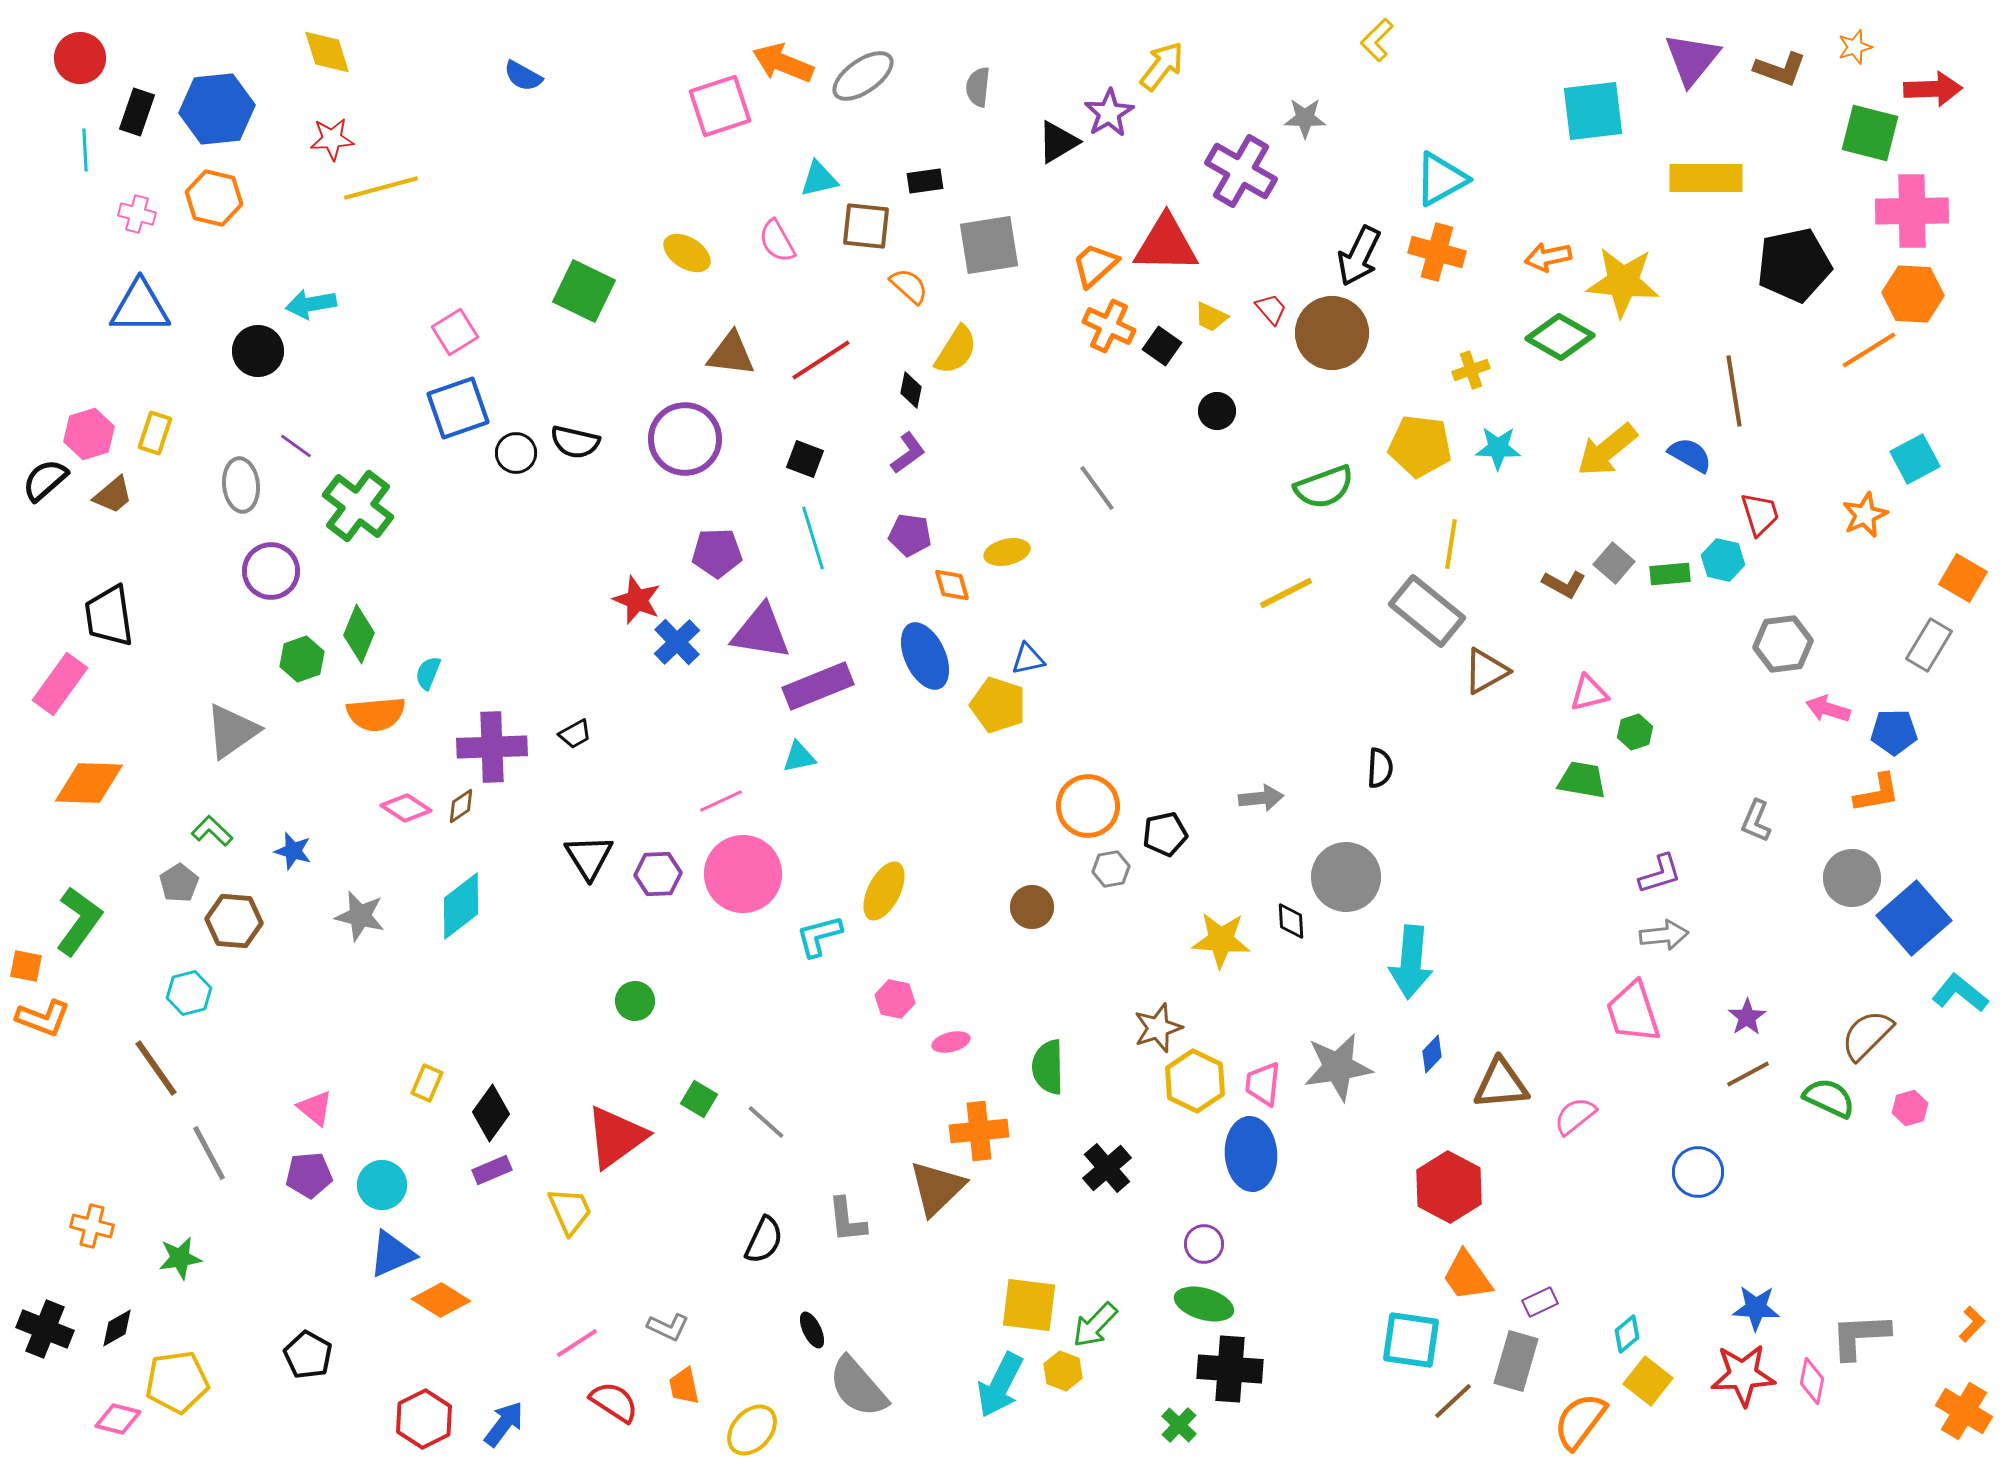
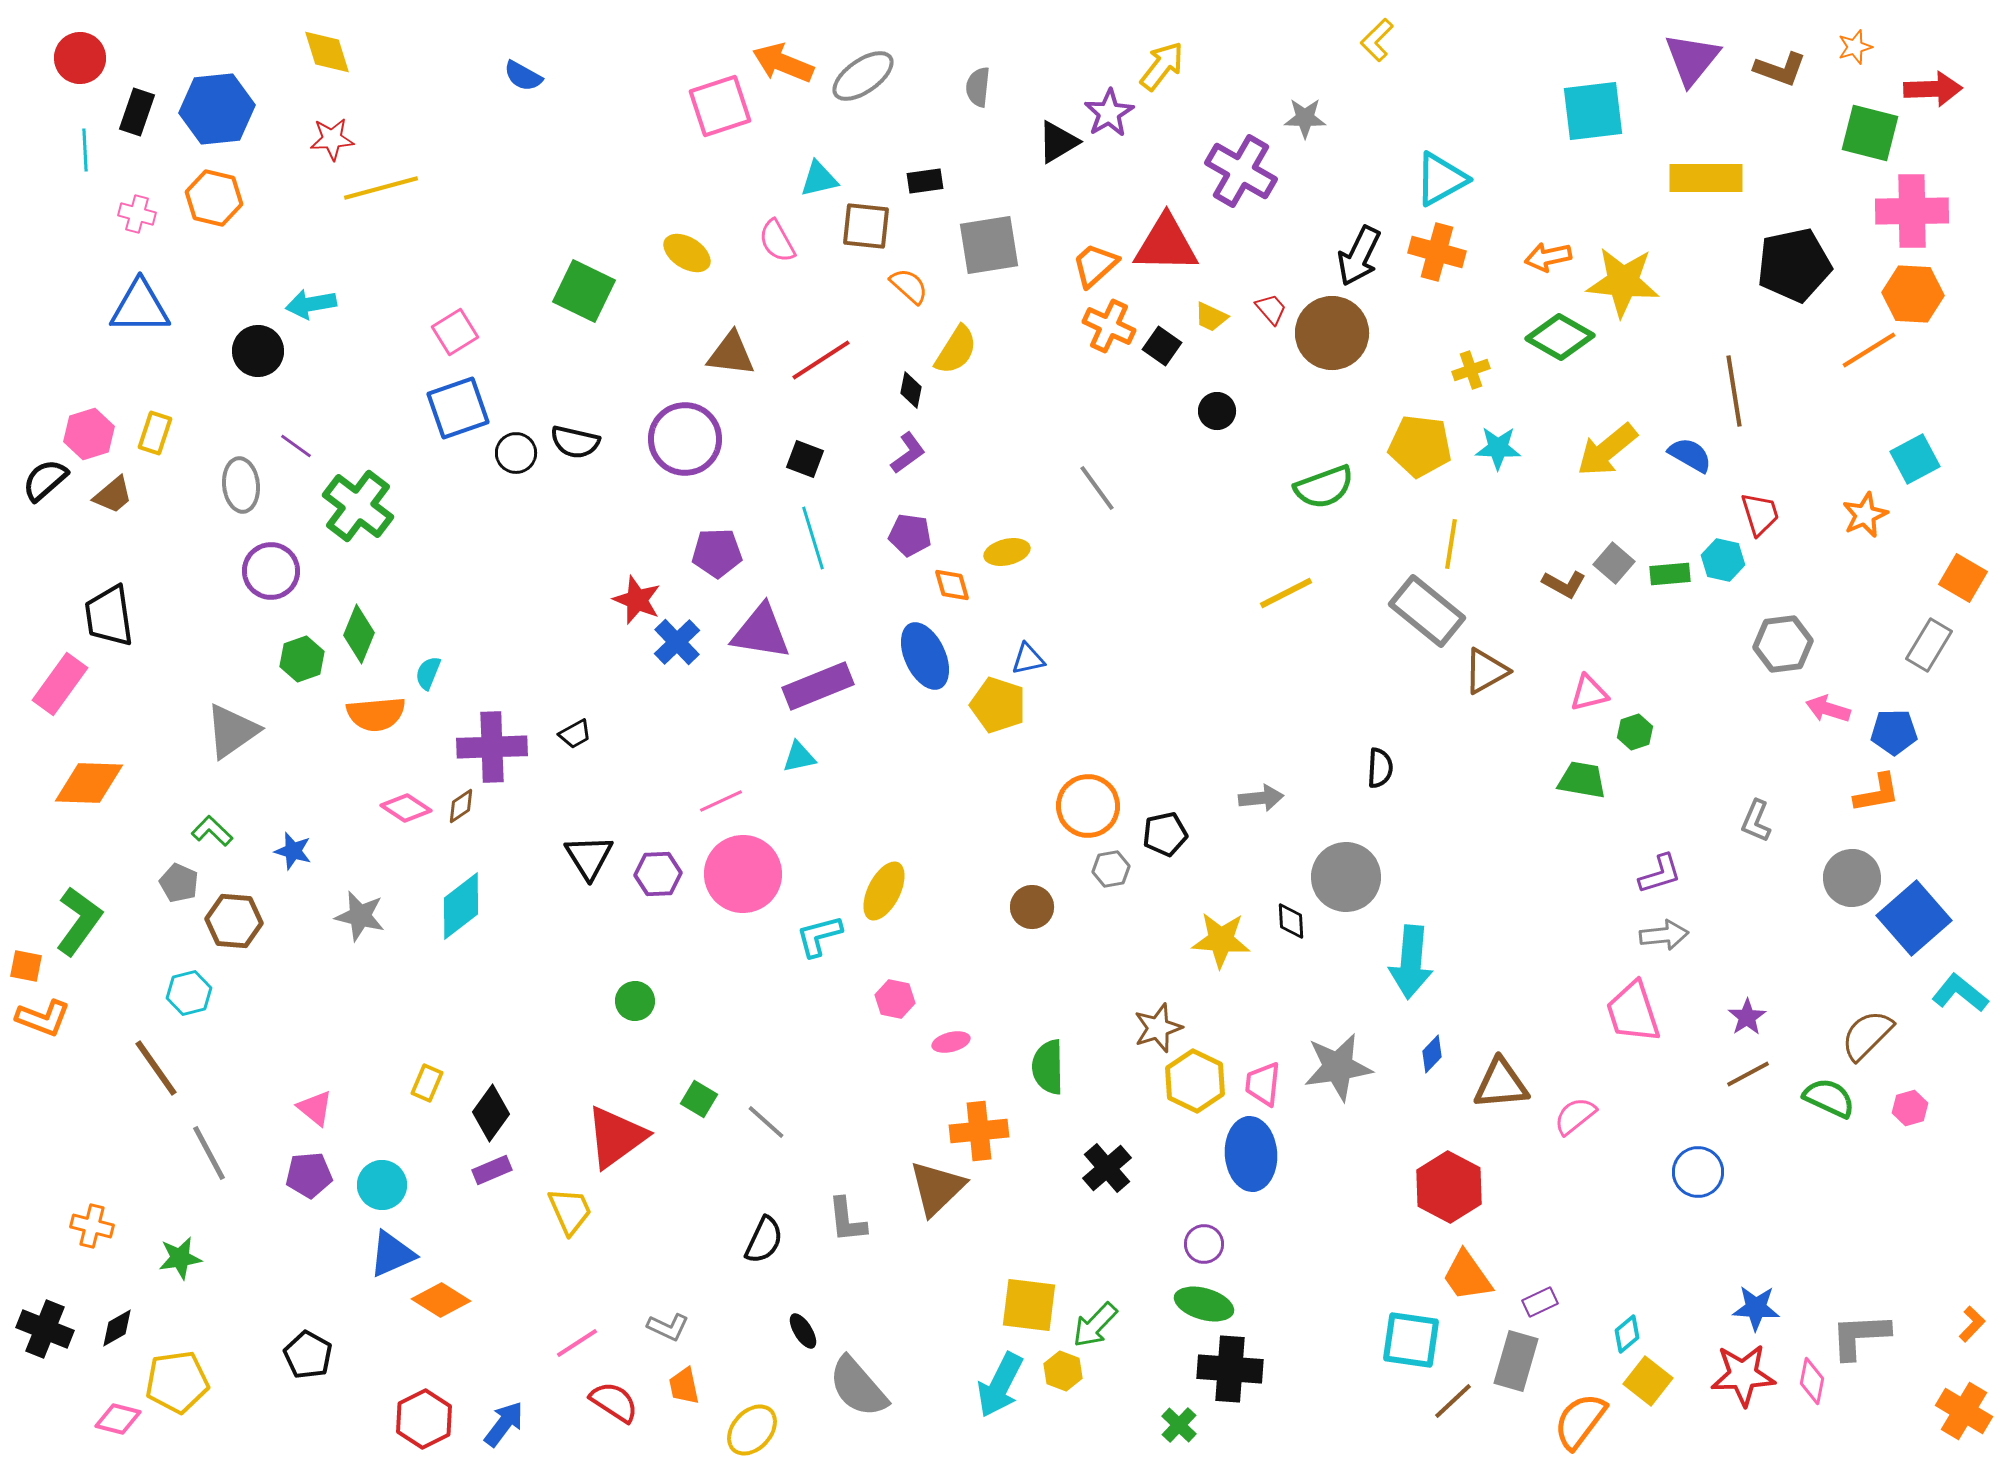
gray pentagon at (179, 883): rotated 15 degrees counterclockwise
black ellipse at (812, 1330): moved 9 px left, 1 px down; rotated 6 degrees counterclockwise
